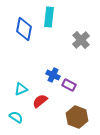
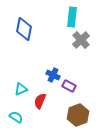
cyan rectangle: moved 23 px right
purple rectangle: moved 1 px down
red semicircle: rotated 28 degrees counterclockwise
brown hexagon: moved 1 px right, 2 px up; rotated 20 degrees clockwise
